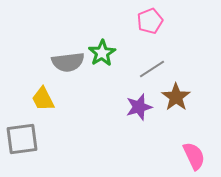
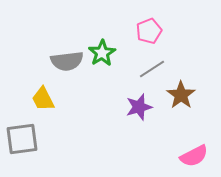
pink pentagon: moved 1 px left, 10 px down
gray semicircle: moved 1 px left, 1 px up
brown star: moved 5 px right, 2 px up
pink semicircle: rotated 88 degrees clockwise
